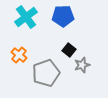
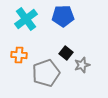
cyan cross: moved 2 px down
black square: moved 3 px left, 3 px down
orange cross: rotated 35 degrees counterclockwise
